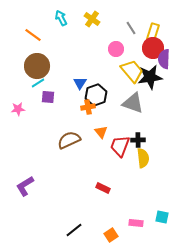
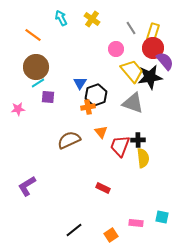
purple semicircle: moved 1 px right, 2 px down; rotated 138 degrees clockwise
brown circle: moved 1 px left, 1 px down
purple L-shape: moved 2 px right
